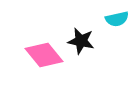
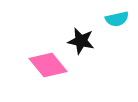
pink diamond: moved 4 px right, 10 px down
